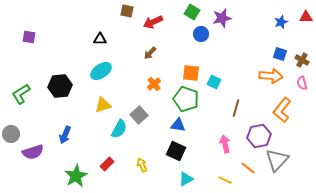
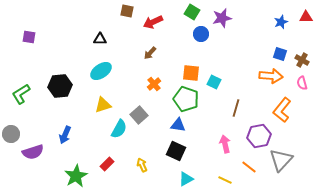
gray triangle: moved 4 px right
orange line: moved 1 px right, 1 px up
